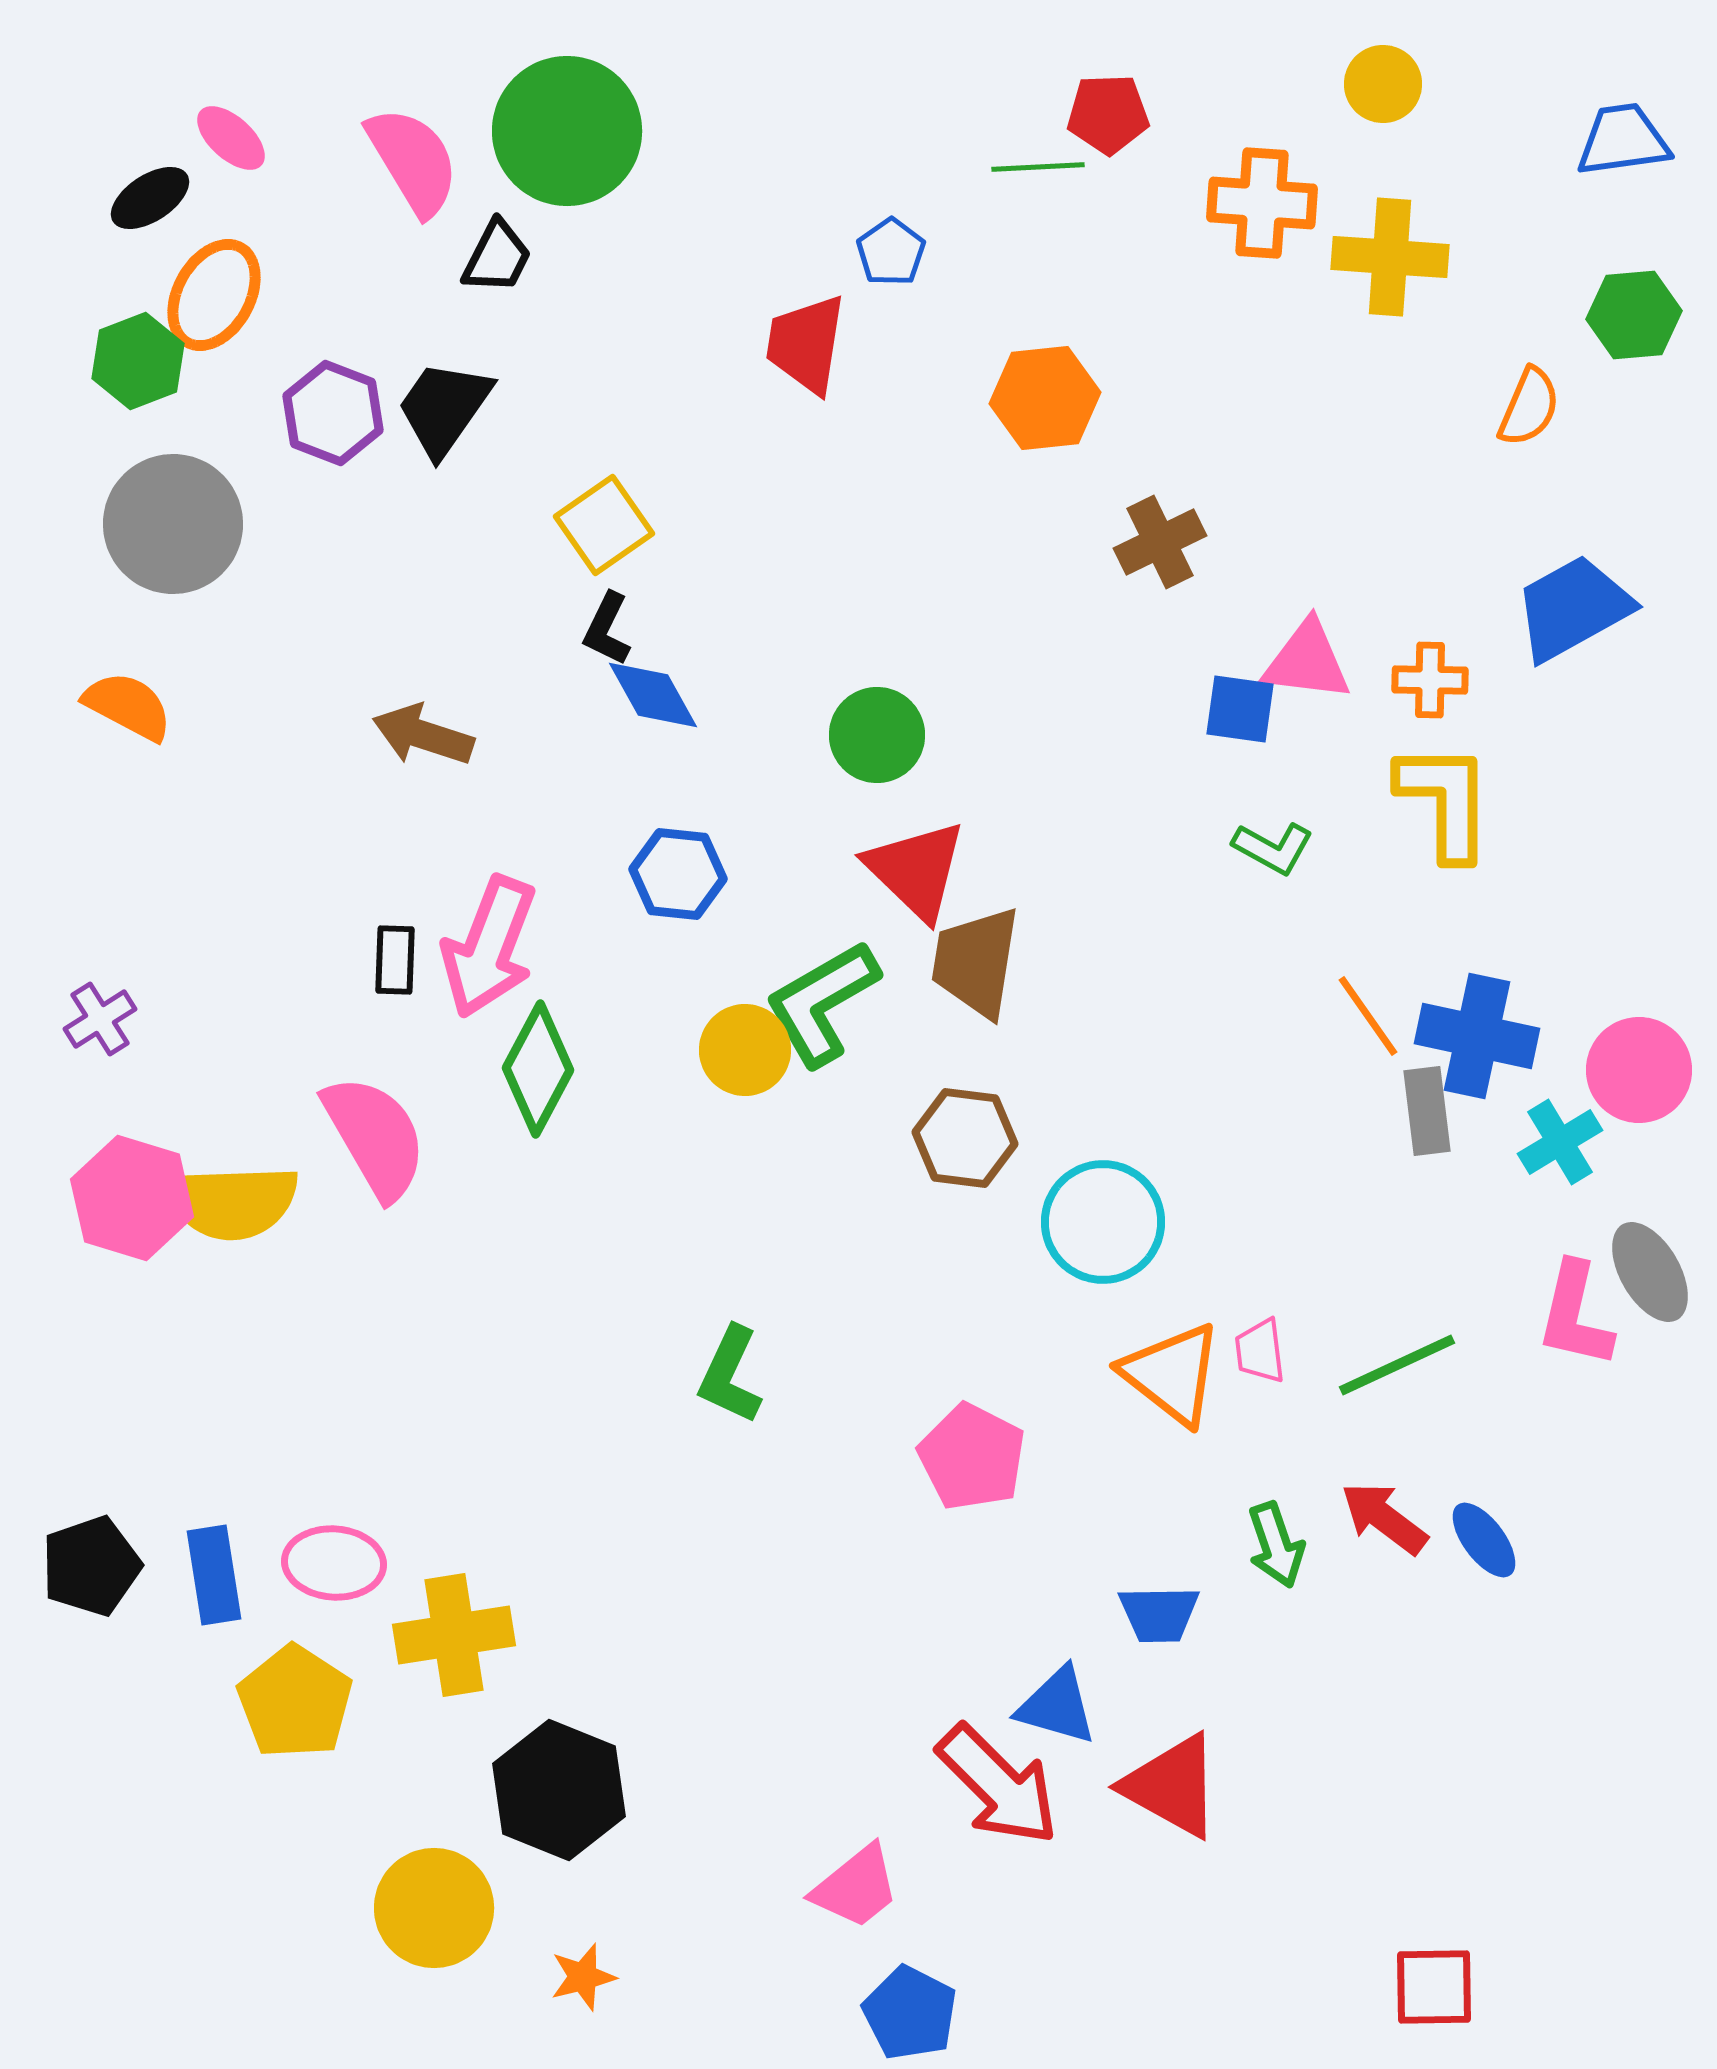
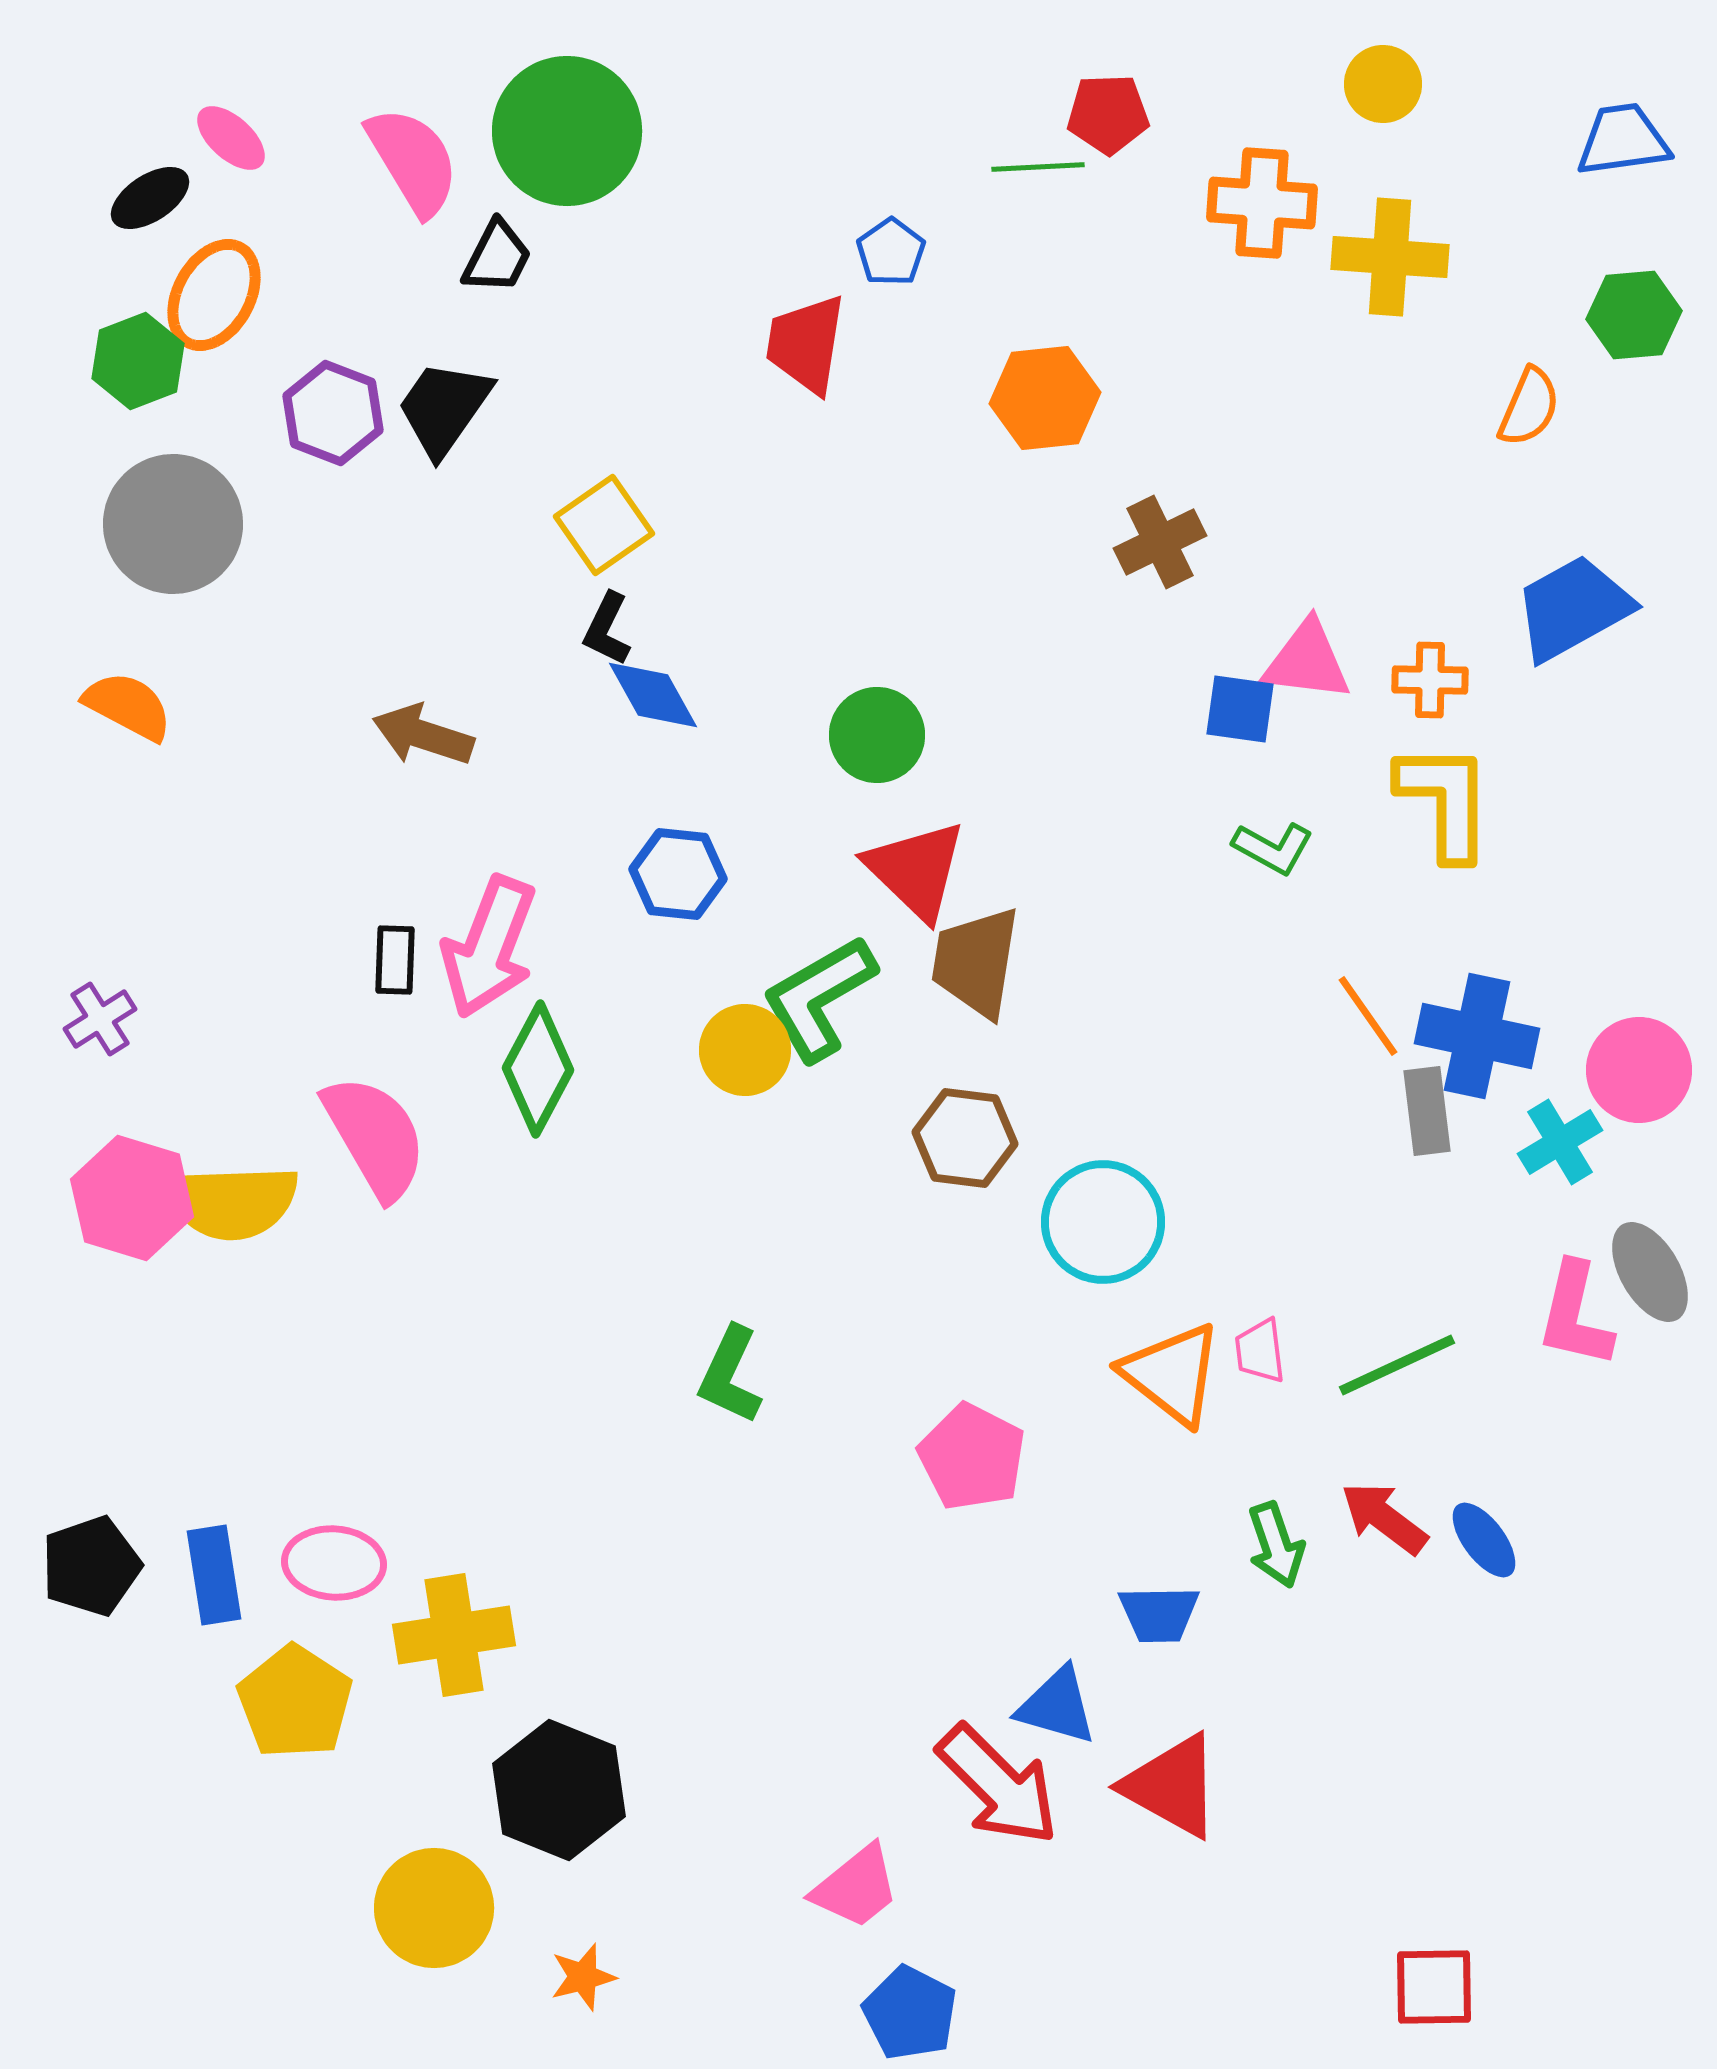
green L-shape at (822, 1003): moved 3 px left, 5 px up
